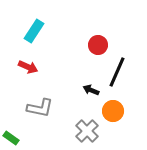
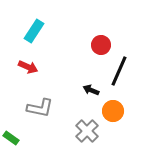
red circle: moved 3 px right
black line: moved 2 px right, 1 px up
